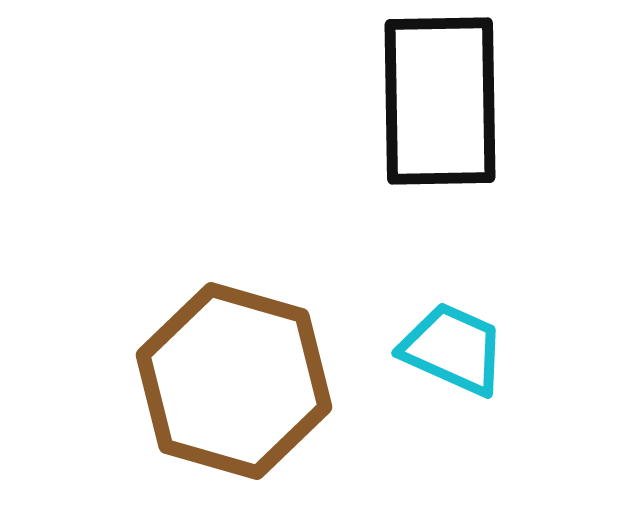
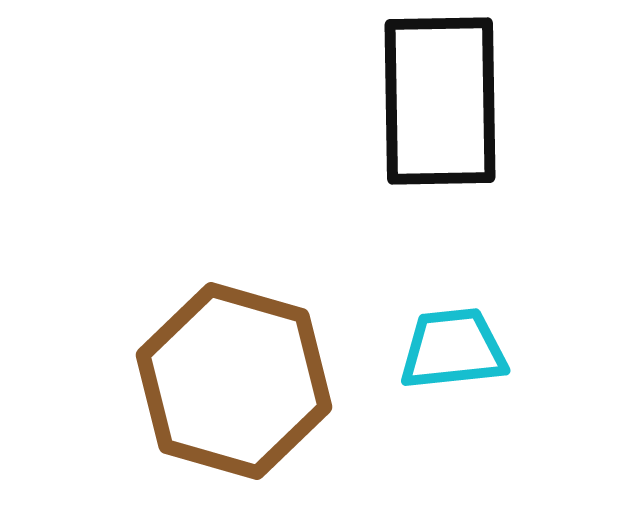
cyan trapezoid: rotated 30 degrees counterclockwise
